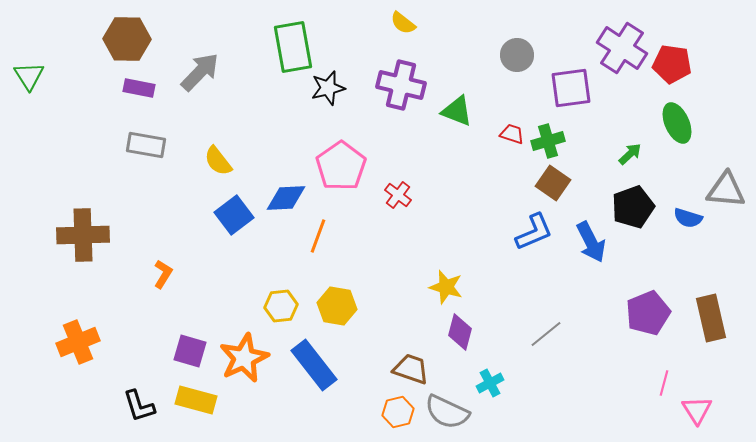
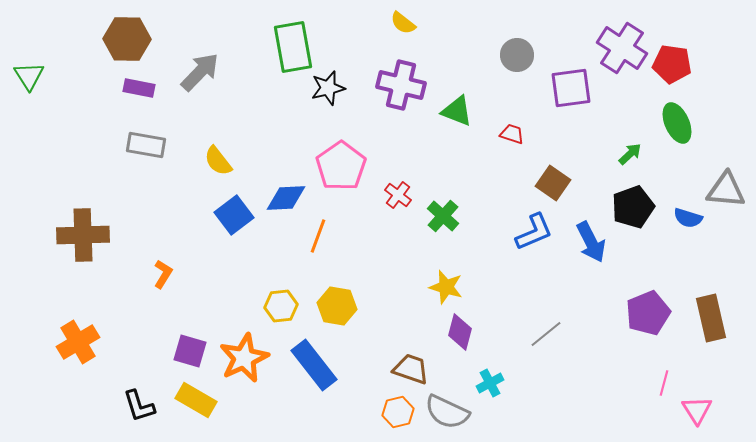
green cross at (548, 141): moved 105 px left, 75 px down; rotated 32 degrees counterclockwise
orange cross at (78, 342): rotated 9 degrees counterclockwise
yellow rectangle at (196, 400): rotated 15 degrees clockwise
